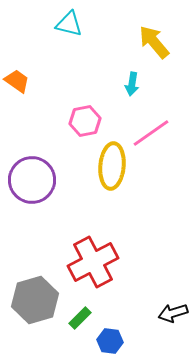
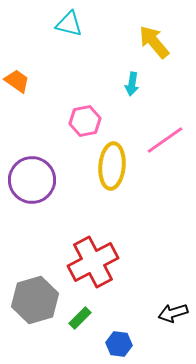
pink line: moved 14 px right, 7 px down
blue hexagon: moved 9 px right, 3 px down
